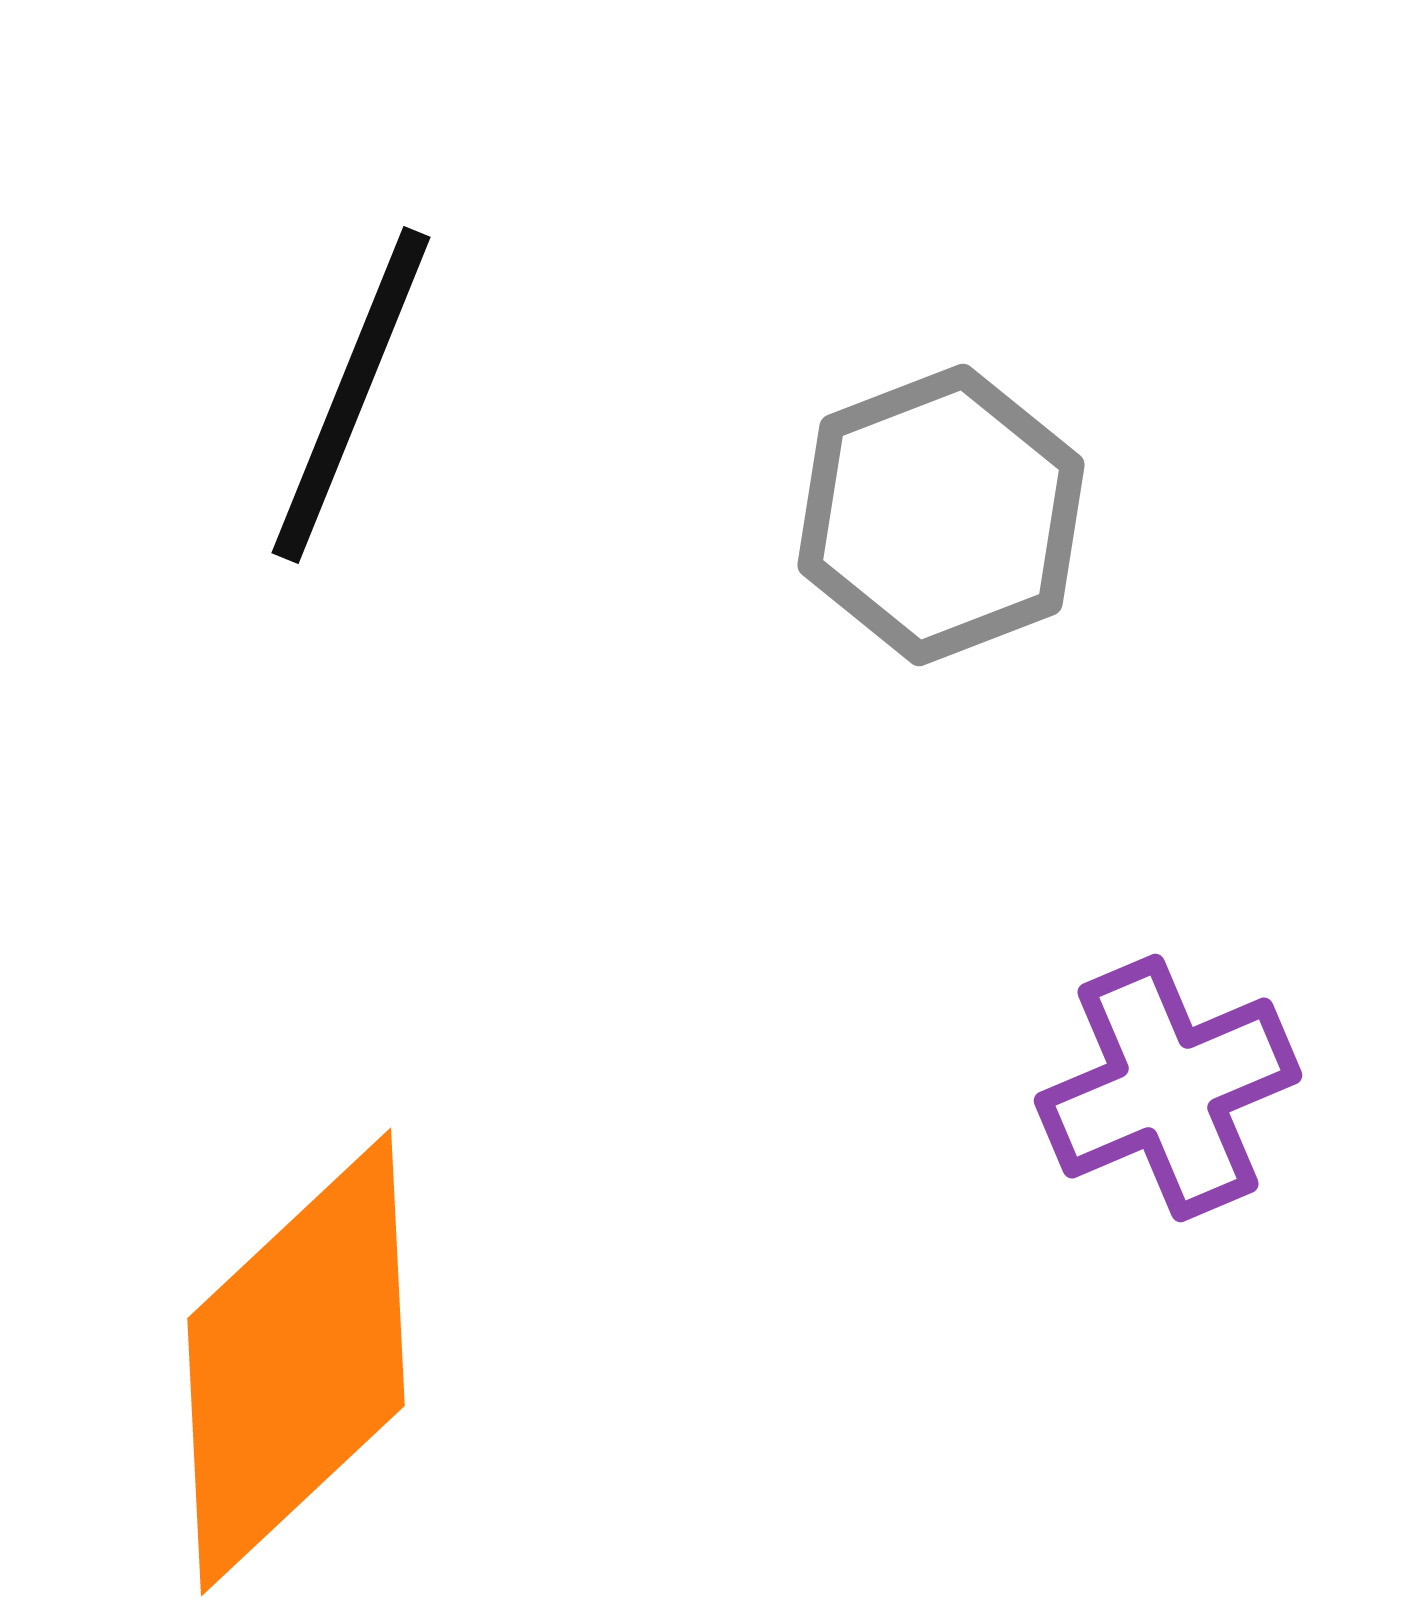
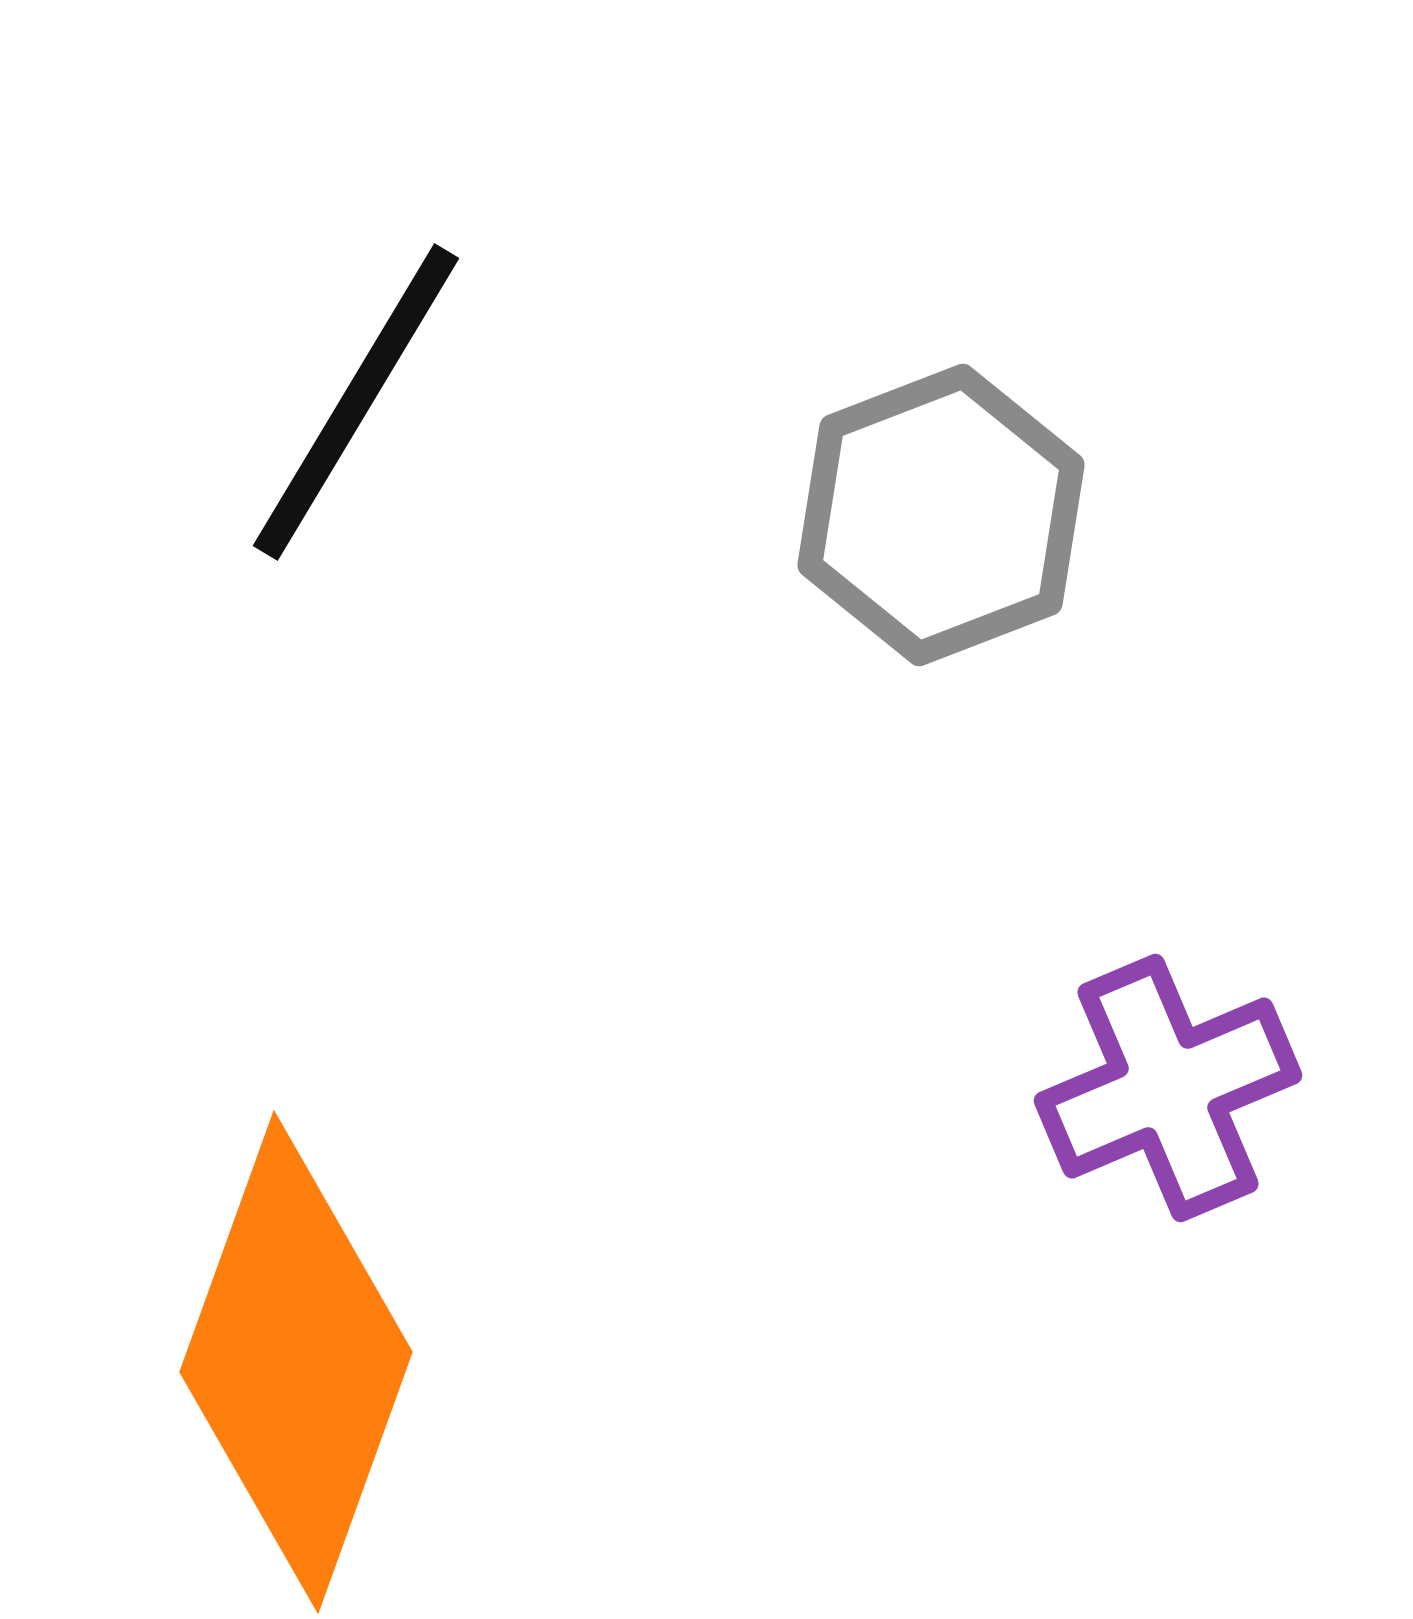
black line: moved 5 px right, 7 px down; rotated 9 degrees clockwise
orange diamond: rotated 27 degrees counterclockwise
